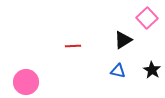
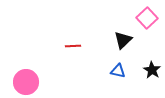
black triangle: rotated 12 degrees counterclockwise
